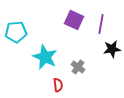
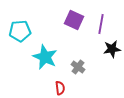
cyan pentagon: moved 4 px right, 1 px up
red semicircle: moved 2 px right, 3 px down
